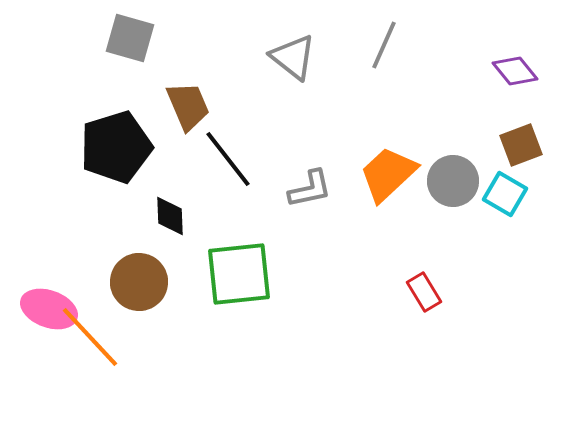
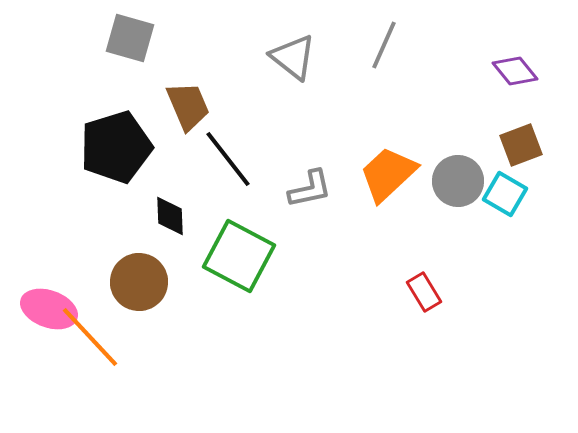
gray circle: moved 5 px right
green square: moved 18 px up; rotated 34 degrees clockwise
